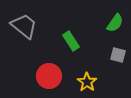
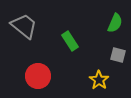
green semicircle: rotated 12 degrees counterclockwise
green rectangle: moved 1 px left
red circle: moved 11 px left
yellow star: moved 12 px right, 2 px up
